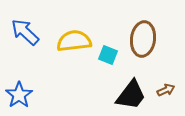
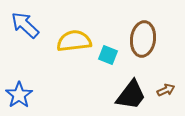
blue arrow: moved 7 px up
